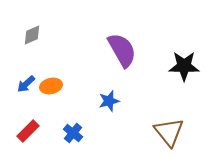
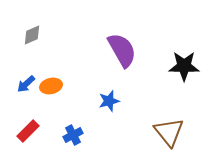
blue cross: moved 2 px down; rotated 24 degrees clockwise
